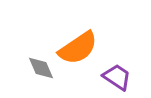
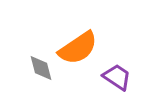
gray diamond: rotated 8 degrees clockwise
